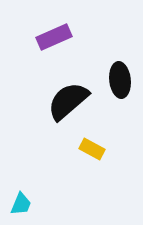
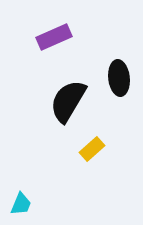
black ellipse: moved 1 px left, 2 px up
black semicircle: rotated 18 degrees counterclockwise
yellow rectangle: rotated 70 degrees counterclockwise
